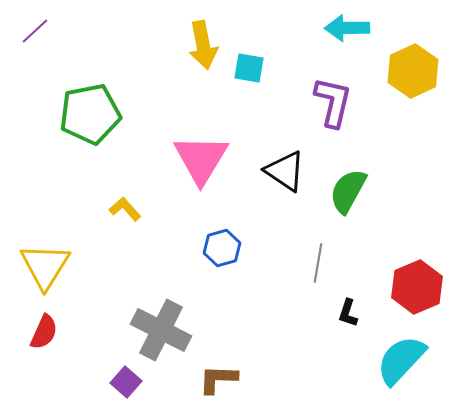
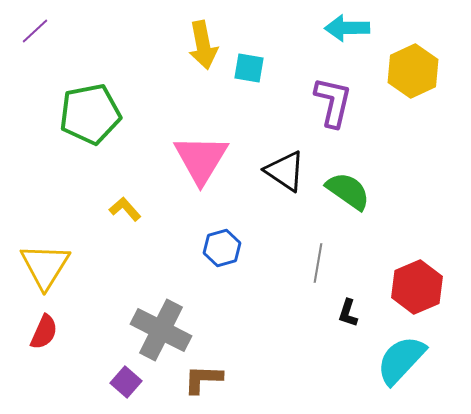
green semicircle: rotated 96 degrees clockwise
brown L-shape: moved 15 px left
